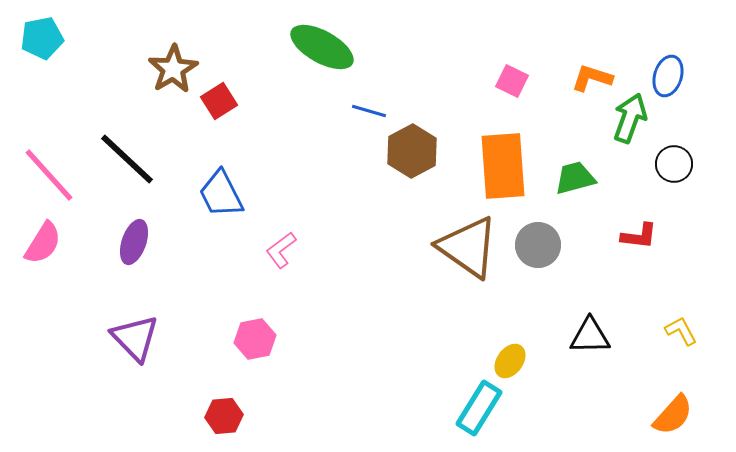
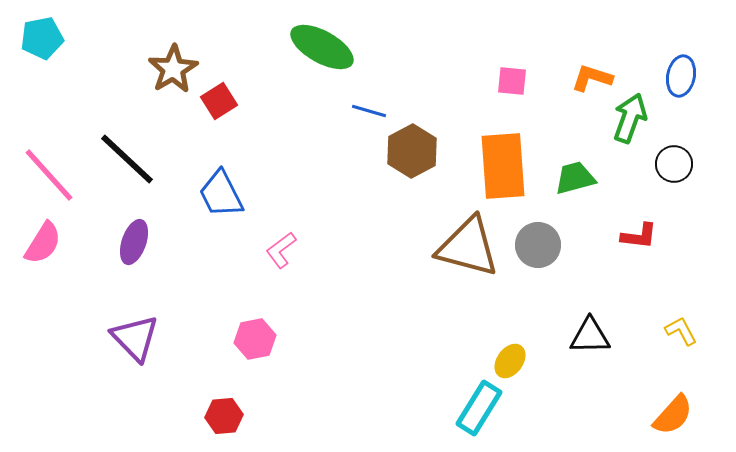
blue ellipse: moved 13 px right; rotated 6 degrees counterclockwise
pink square: rotated 20 degrees counterclockwise
brown triangle: rotated 20 degrees counterclockwise
